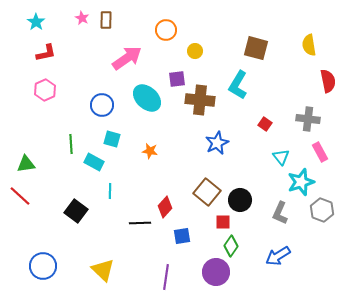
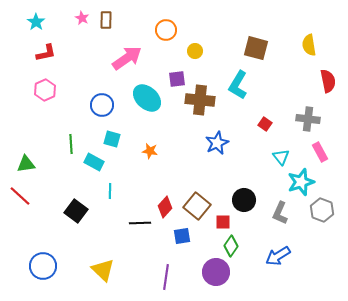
brown square at (207, 192): moved 10 px left, 14 px down
black circle at (240, 200): moved 4 px right
